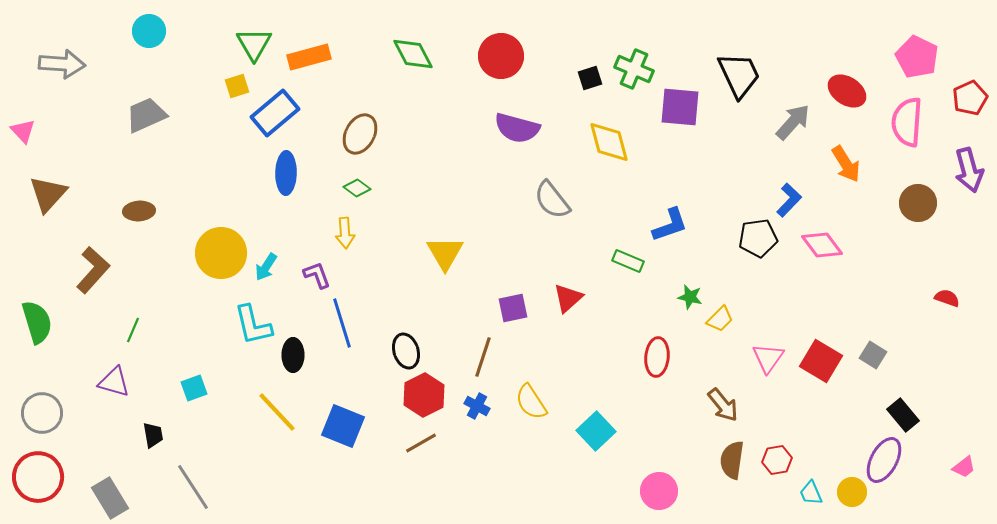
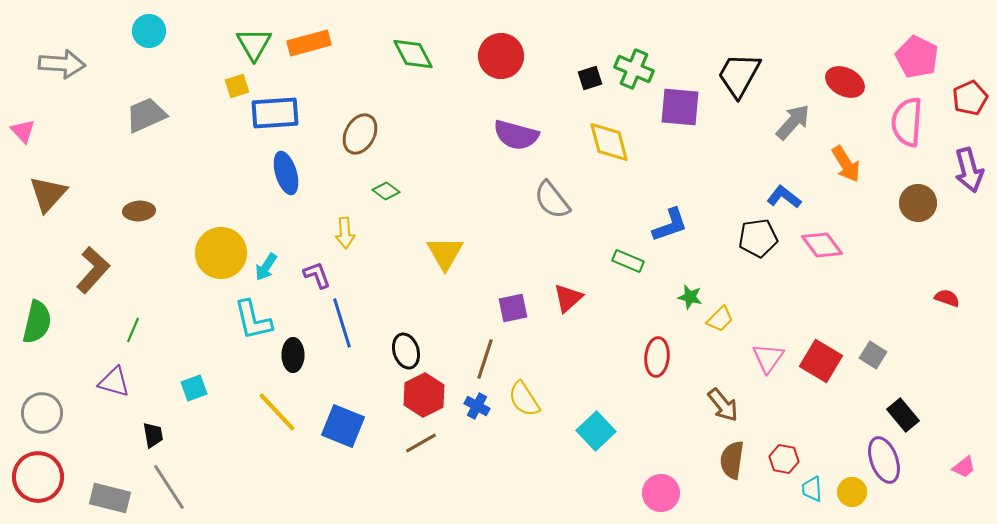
orange rectangle at (309, 57): moved 14 px up
black trapezoid at (739, 75): rotated 126 degrees counterclockwise
red ellipse at (847, 91): moved 2 px left, 9 px up; rotated 6 degrees counterclockwise
blue rectangle at (275, 113): rotated 36 degrees clockwise
purple semicircle at (517, 128): moved 1 px left, 7 px down
blue ellipse at (286, 173): rotated 18 degrees counterclockwise
green diamond at (357, 188): moved 29 px right, 3 px down
blue L-shape at (789, 200): moved 5 px left, 3 px up; rotated 96 degrees counterclockwise
green semicircle at (37, 322): rotated 30 degrees clockwise
cyan L-shape at (253, 325): moved 5 px up
brown line at (483, 357): moved 2 px right, 2 px down
yellow semicircle at (531, 402): moved 7 px left, 3 px up
red hexagon at (777, 460): moved 7 px right, 1 px up; rotated 20 degrees clockwise
purple ellipse at (884, 460): rotated 48 degrees counterclockwise
gray line at (193, 487): moved 24 px left
pink circle at (659, 491): moved 2 px right, 2 px down
cyan trapezoid at (811, 493): moved 1 px right, 4 px up; rotated 20 degrees clockwise
gray rectangle at (110, 498): rotated 45 degrees counterclockwise
